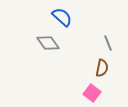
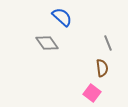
gray diamond: moved 1 px left
brown semicircle: rotated 18 degrees counterclockwise
